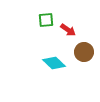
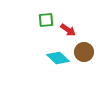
cyan diamond: moved 4 px right, 5 px up
